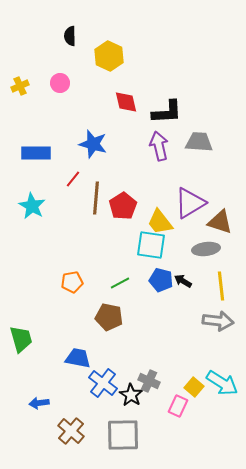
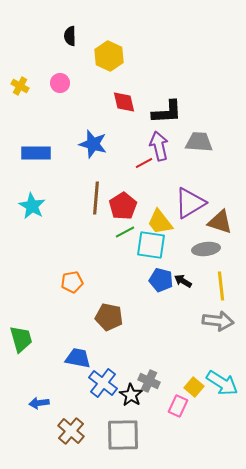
yellow cross: rotated 36 degrees counterclockwise
red diamond: moved 2 px left
red line: moved 71 px right, 16 px up; rotated 24 degrees clockwise
green line: moved 5 px right, 51 px up
